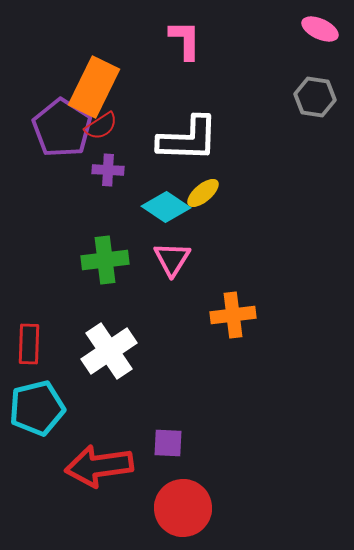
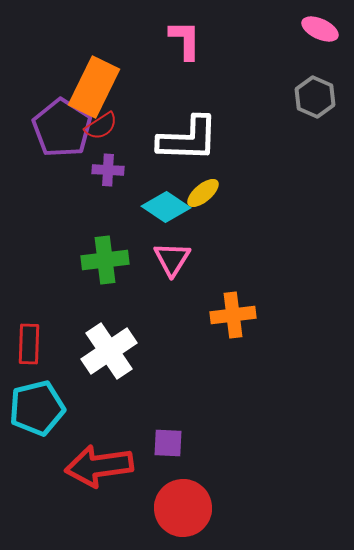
gray hexagon: rotated 15 degrees clockwise
